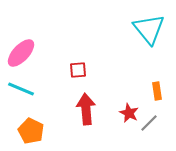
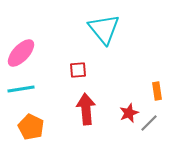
cyan triangle: moved 45 px left
cyan line: rotated 32 degrees counterclockwise
red star: rotated 24 degrees clockwise
orange pentagon: moved 4 px up
